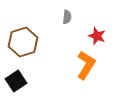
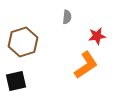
red star: rotated 30 degrees counterclockwise
orange L-shape: rotated 24 degrees clockwise
black square: rotated 20 degrees clockwise
